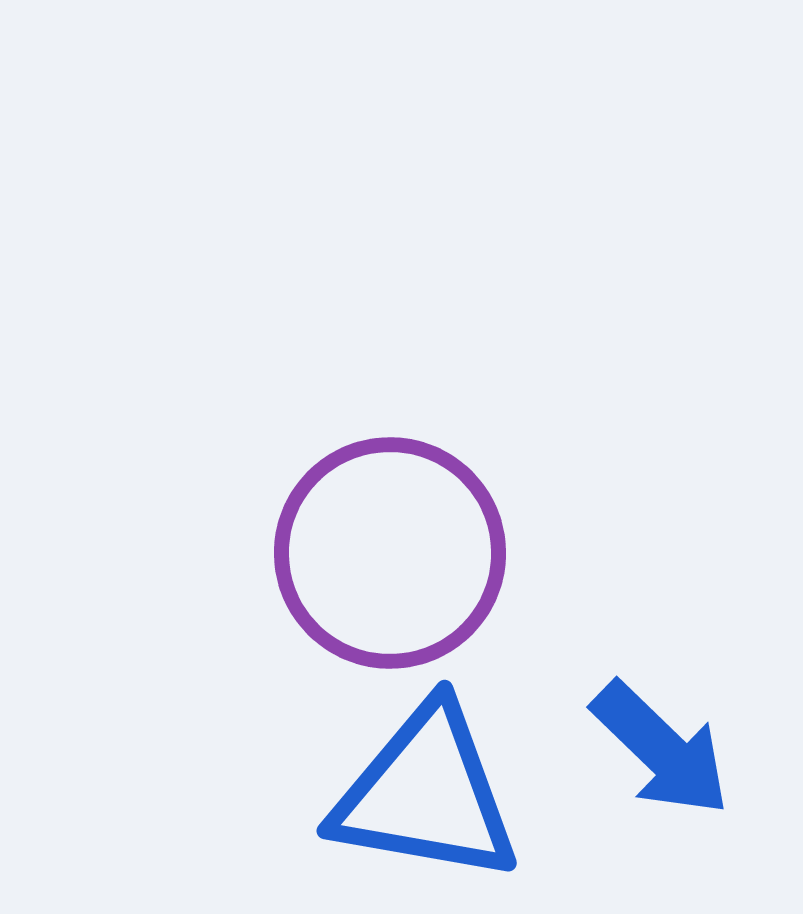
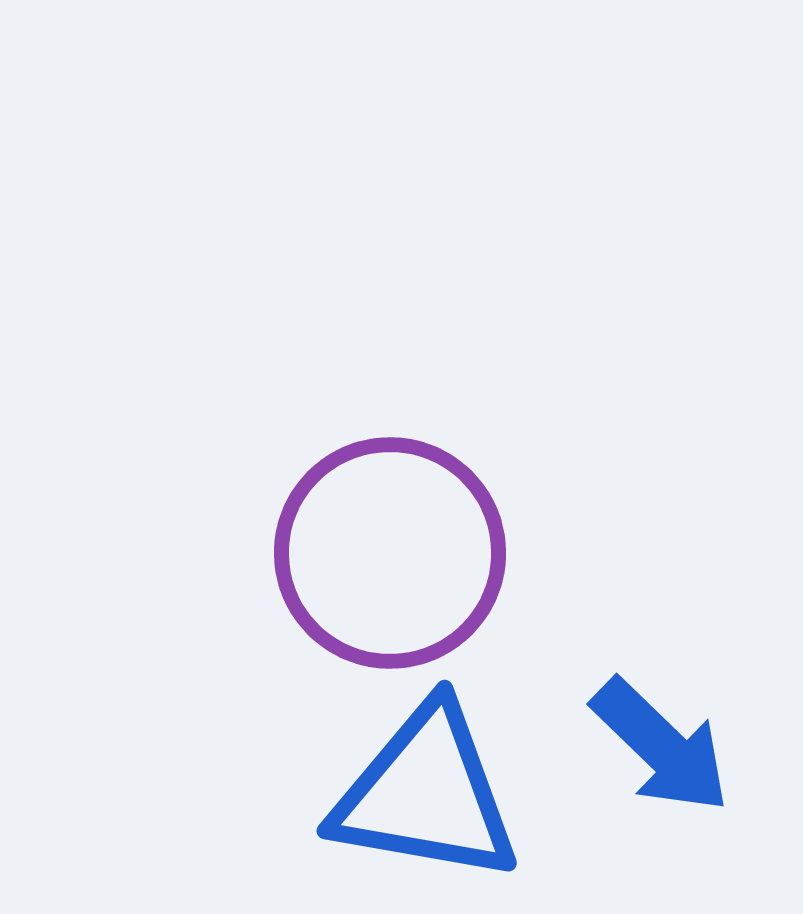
blue arrow: moved 3 px up
